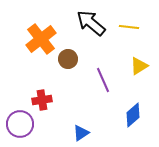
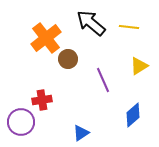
orange cross: moved 5 px right, 1 px up
purple circle: moved 1 px right, 2 px up
